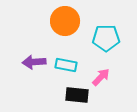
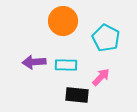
orange circle: moved 2 px left
cyan pentagon: rotated 28 degrees clockwise
cyan rectangle: rotated 10 degrees counterclockwise
